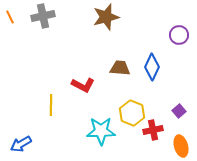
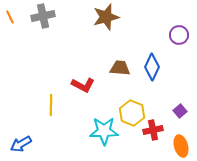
purple square: moved 1 px right
cyan star: moved 3 px right
